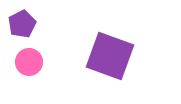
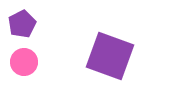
pink circle: moved 5 px left
